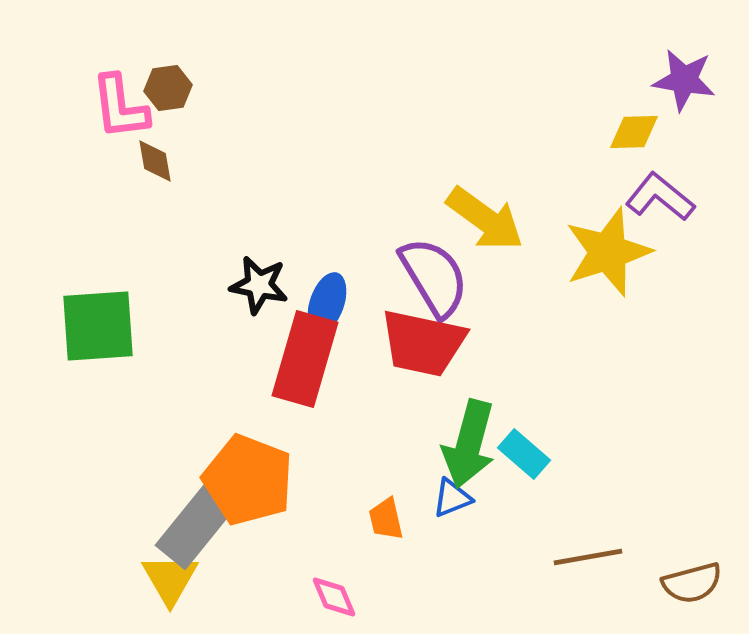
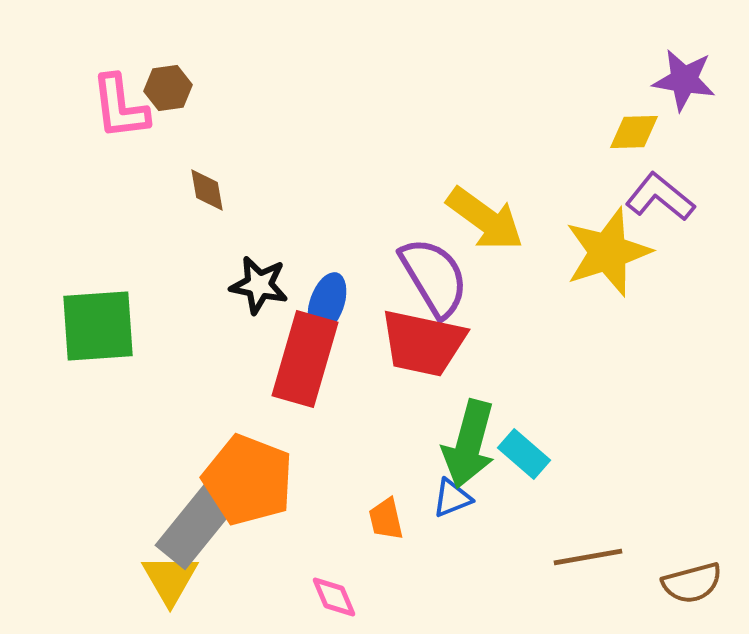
brown diamond: moved 52 px right, 29 px down
